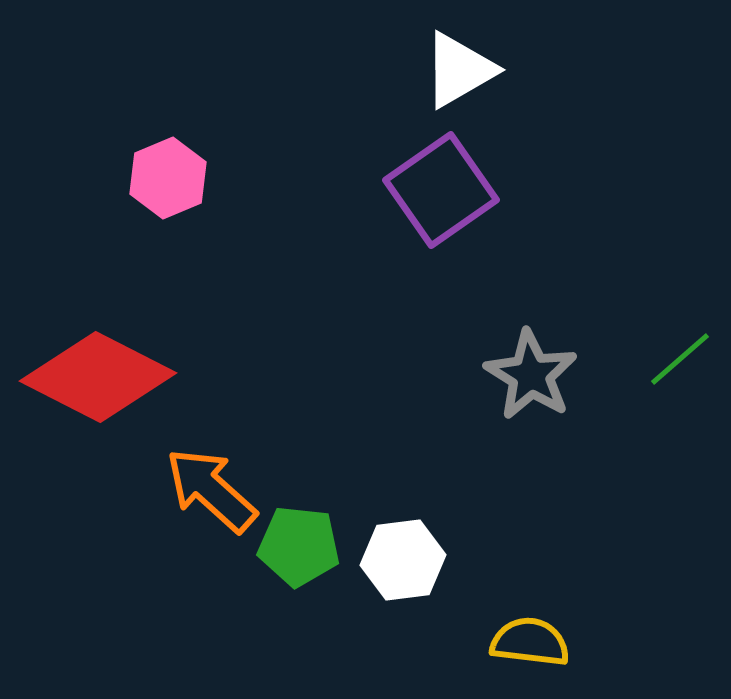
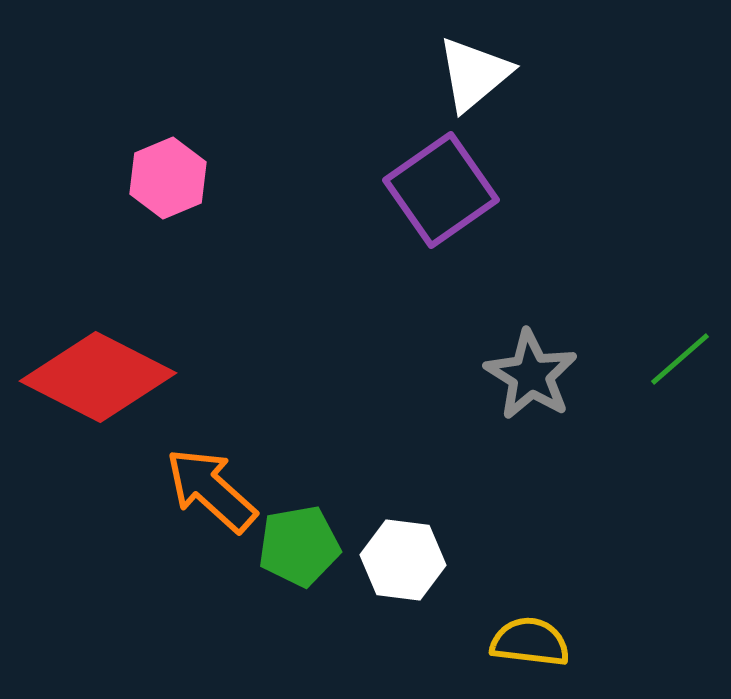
white triangle: moved 15 px right, 4 px down; rotated 10 degrees counterclockwise
green pentagon: rotated 16 degrees counterclockwise
white hexagon: rotated 14 degrees clockwise
